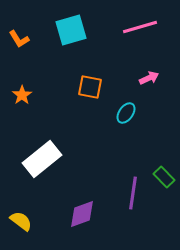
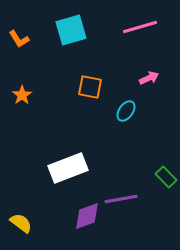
cyan ellipse: moved 2 px up
white rectangle: moved 26 px right, 9 px down; rotated 18 degrees clockwise
green rectangle: moved 2 px right
purple line: moved 12 px left, 6 px down; rotated 72 degrees clockwise
purple diamond: moved 5 px right, 2 px down
yellow semicircle: moved 2 px down
